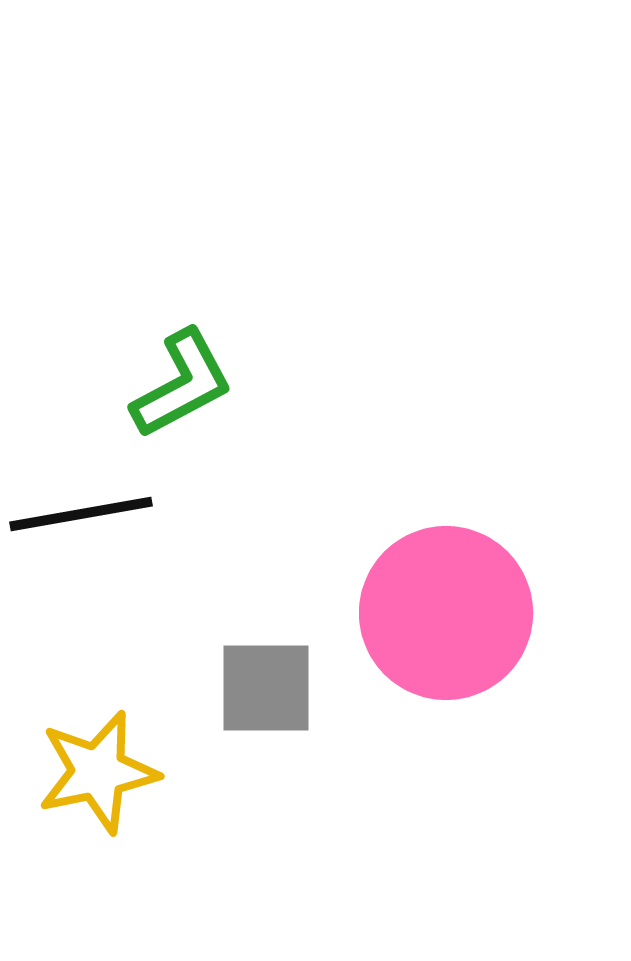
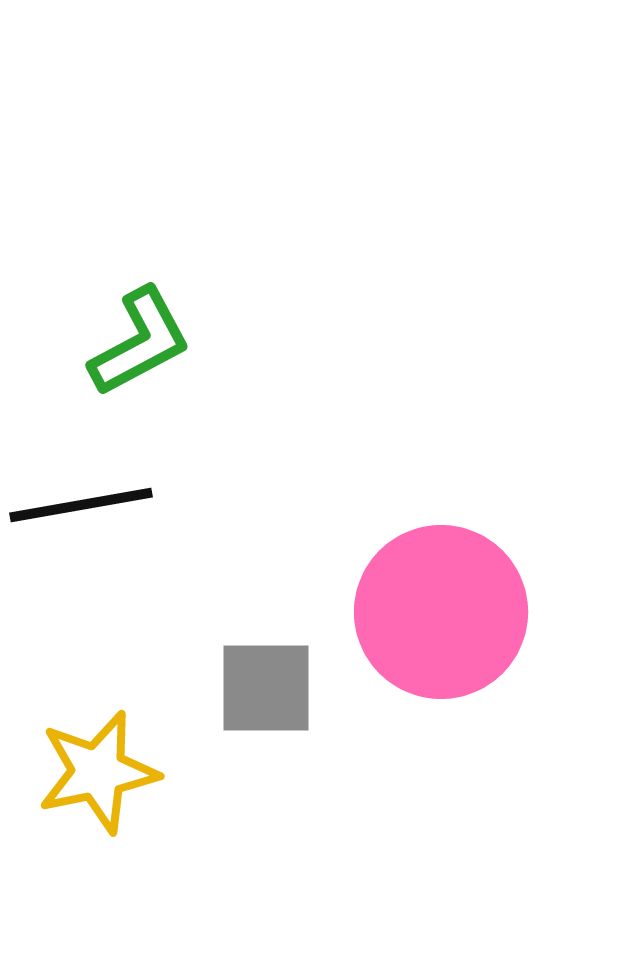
green L-shape: moved 42 px left, 42 px up
black line: moved 9 px up
pink circle: moved 5 px left, 1 px up
